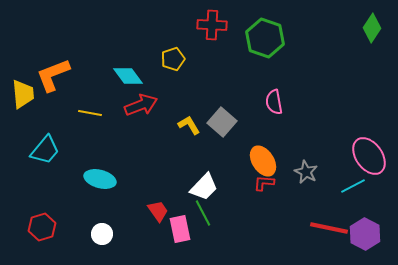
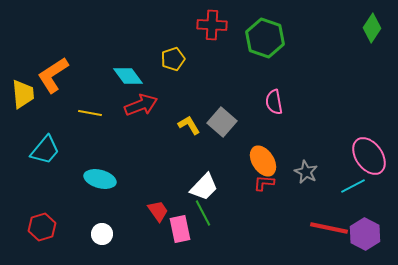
orange L-shape: rotated 12 degrees counterclockwise
